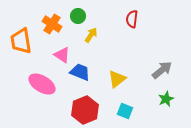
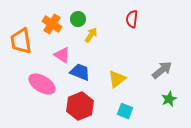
green circle: moved 3 px down
green star: moved 3 px right
red hexagon: moved 5 px left, 4 px up
